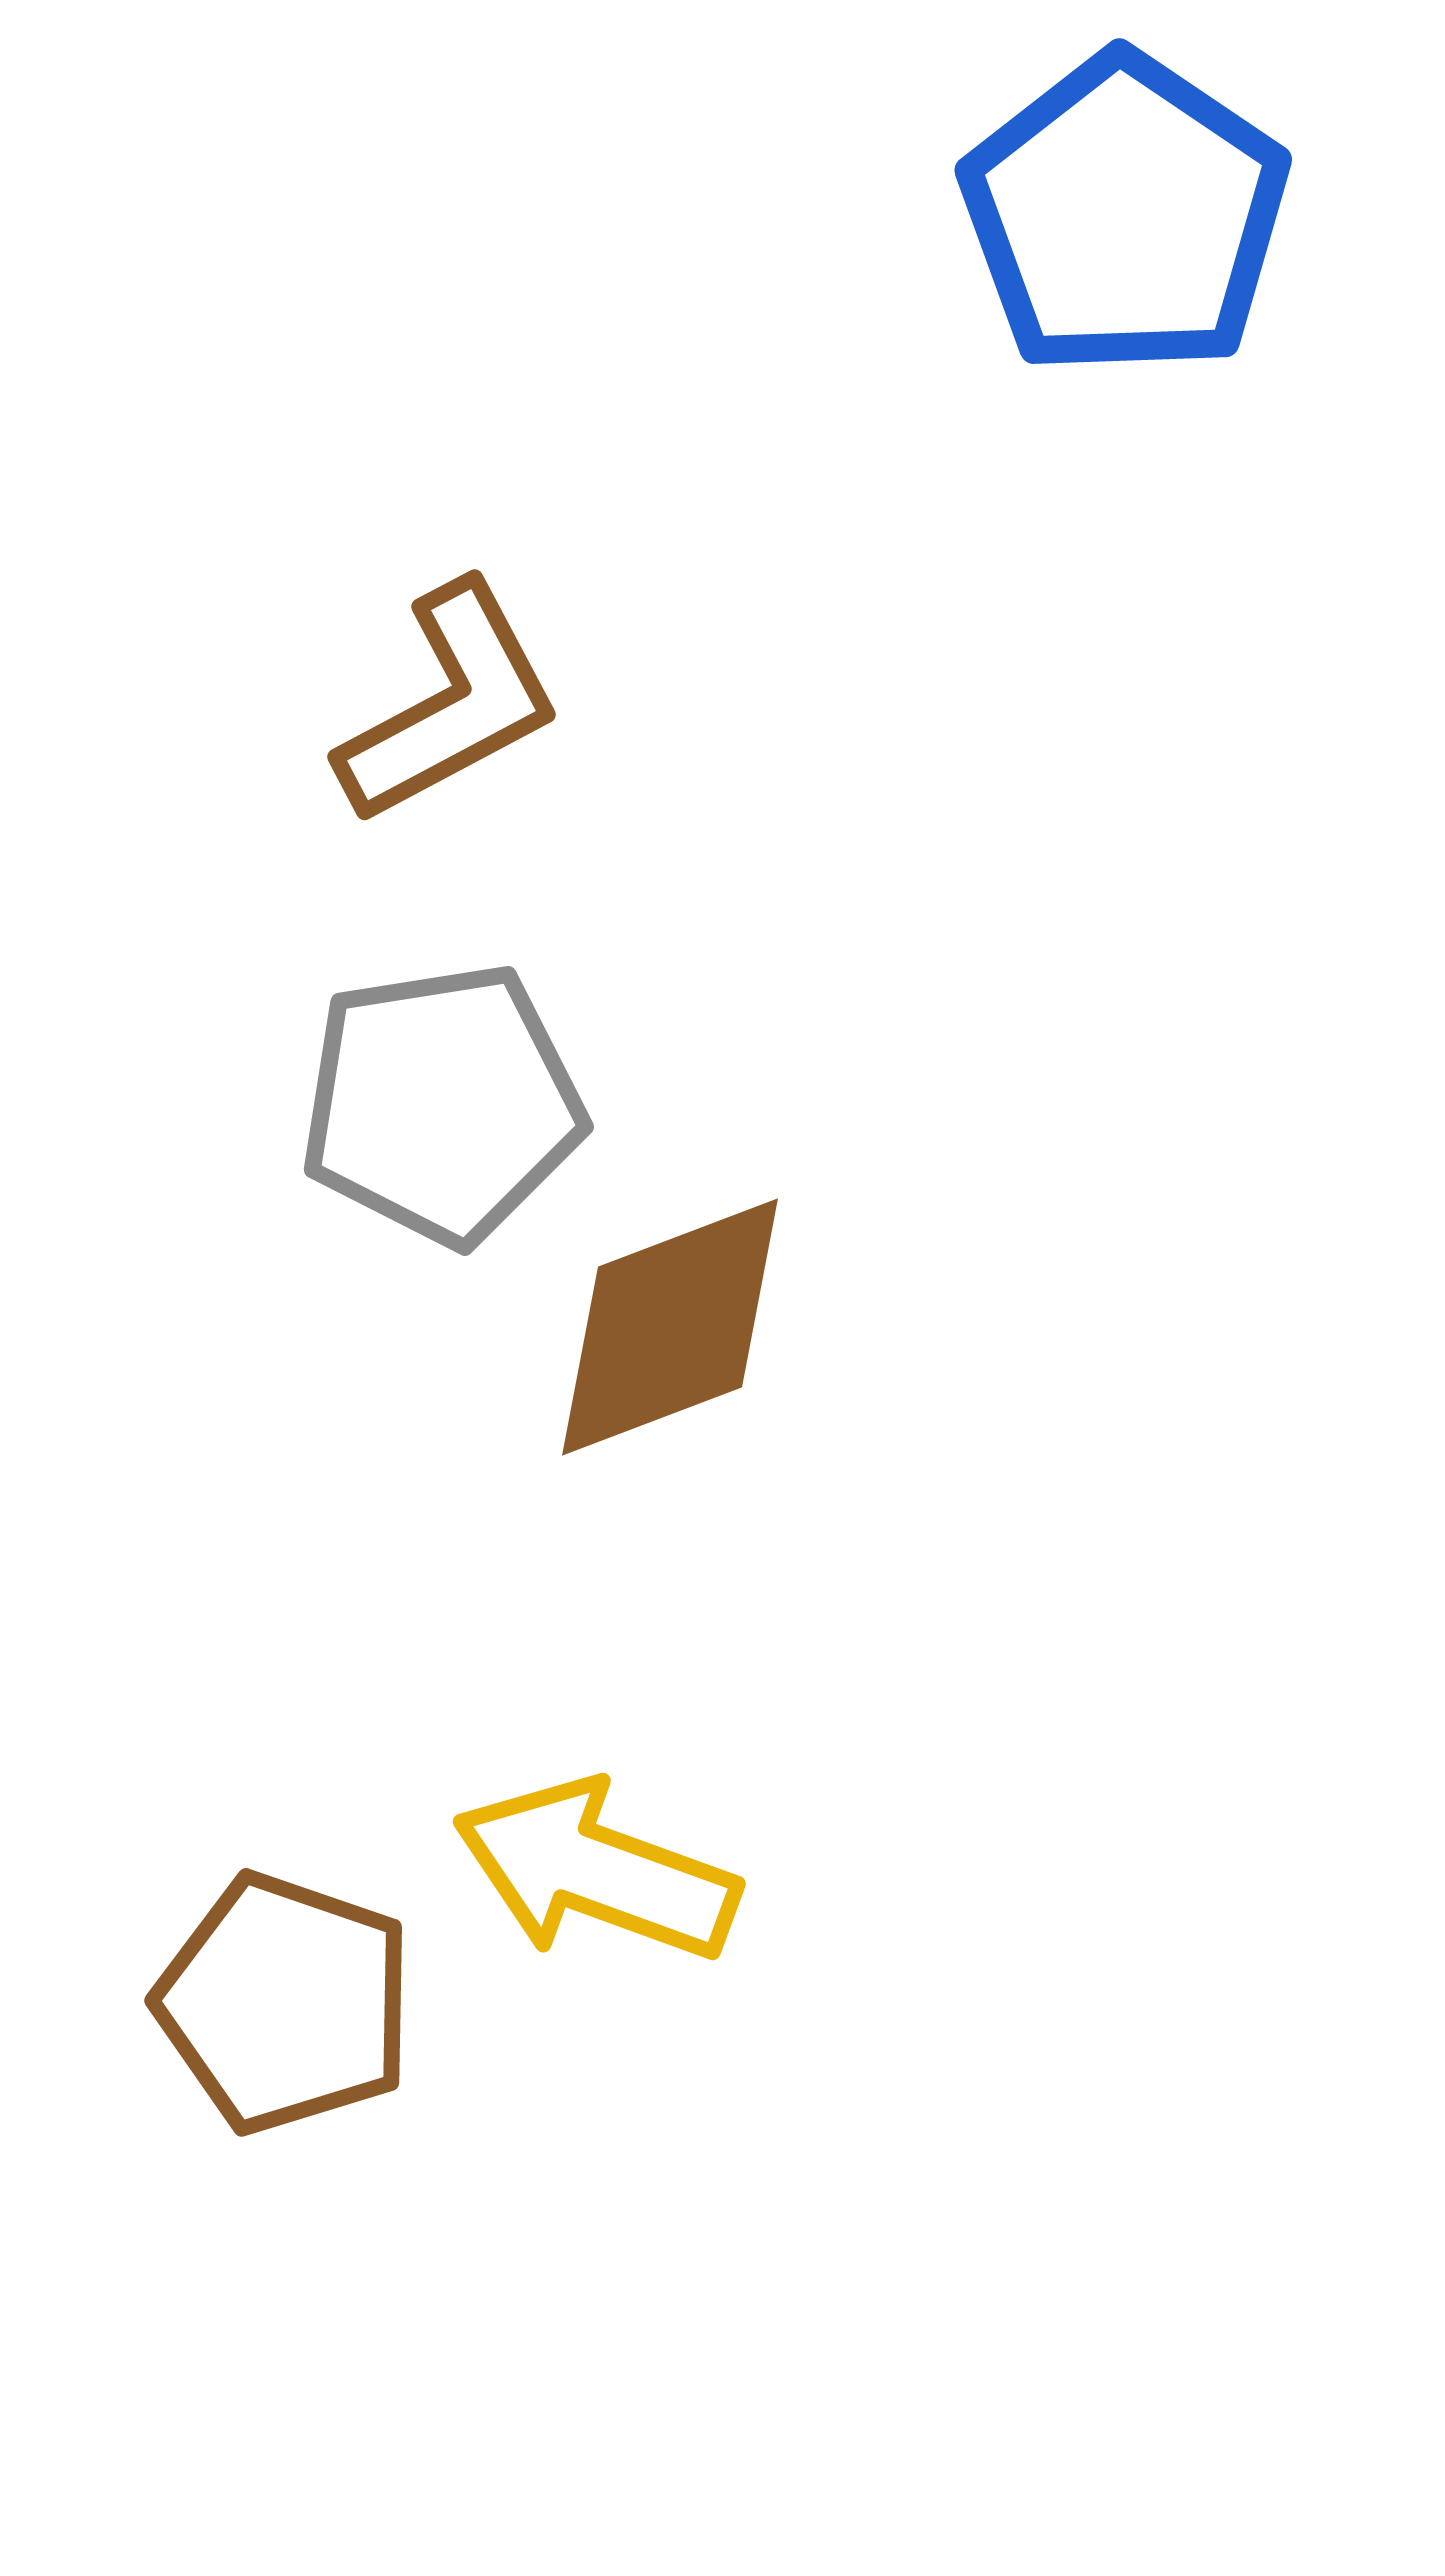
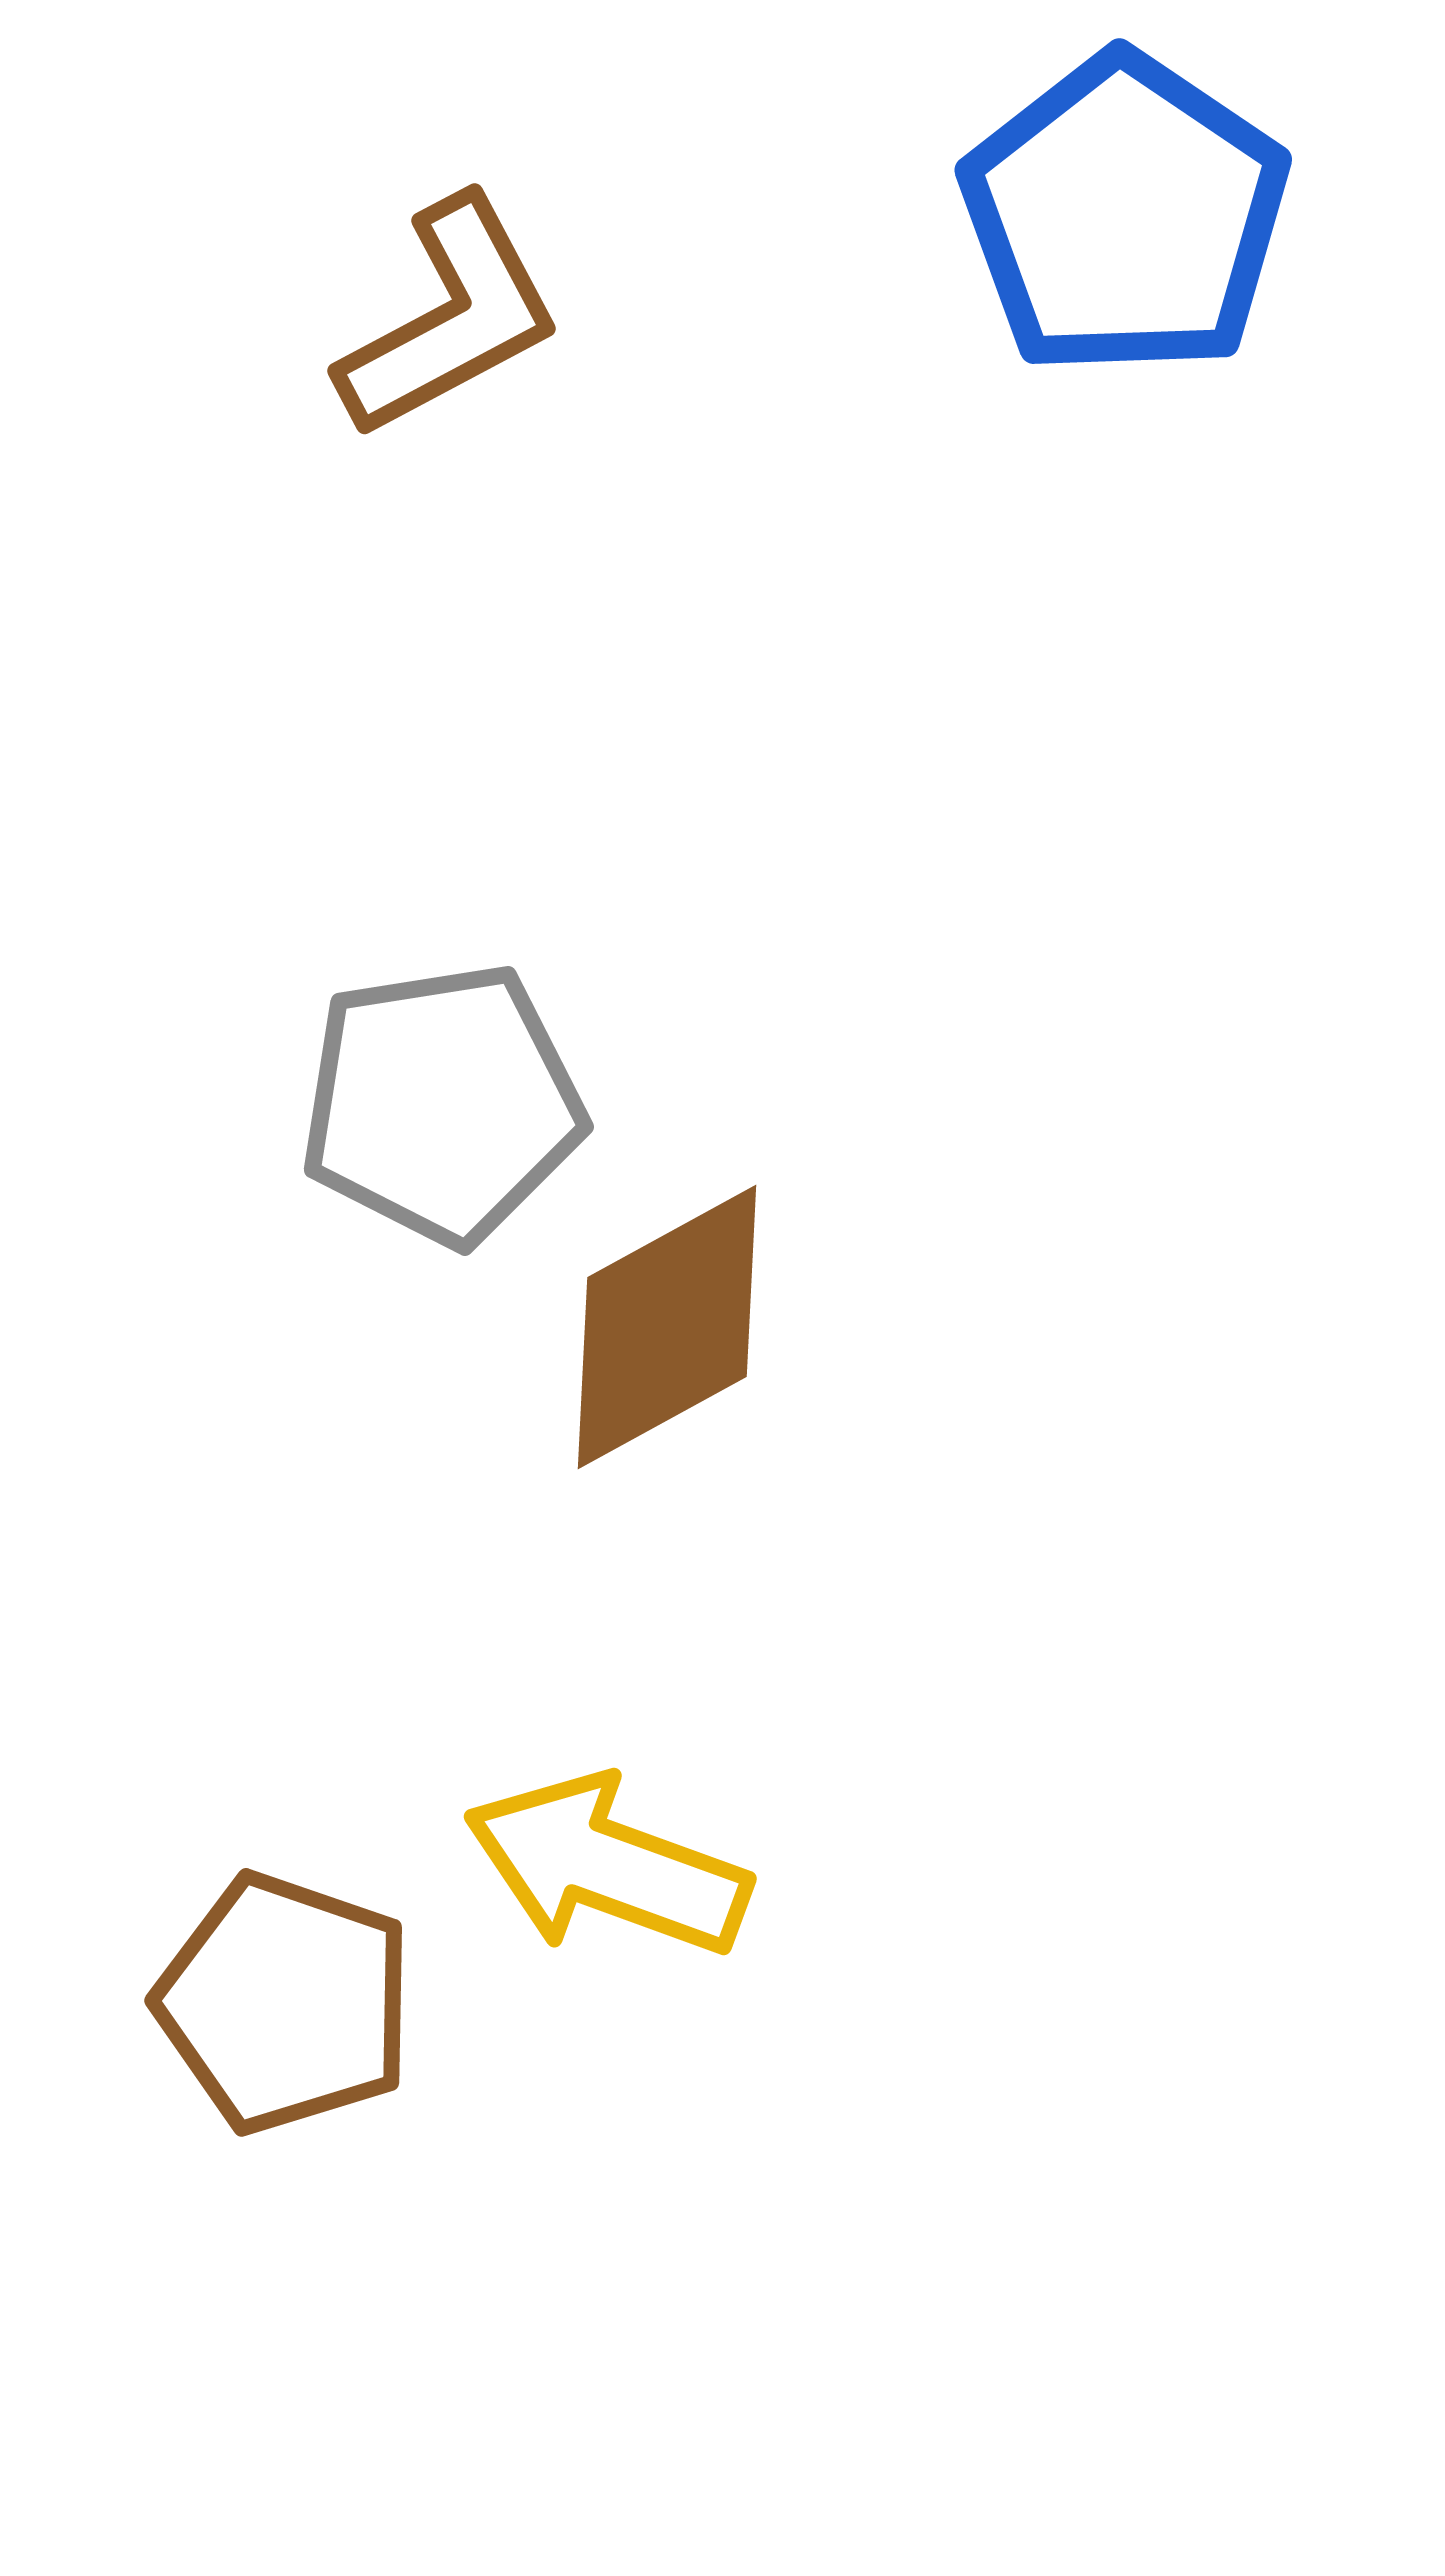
brown L-shape: moved 386 px up
brown diamond: moved 3 px left; rotated 8 degrees counterclockwise
yellow arrow: moved 11 px right, 5 px up
